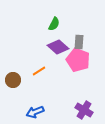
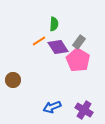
green semicircle: rotated 24 degrees counterclockwise
gray rectangle: rotated 32 degrees clockwise
purple diamond: rotated 15 degrees clockwise
pink pentagon: rotated 10 degrees clockwise
orange line: moved 30 px up
blue arrow: moved 17 px right, 5 px up
